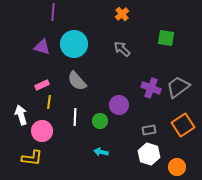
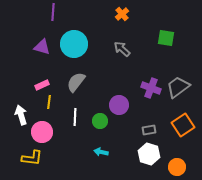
gray semicircle: moved 1 px left, 1 px down; rotated 80 degrees clockwise
pink circle: moved 1 px down
